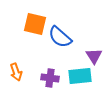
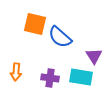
orange arrow: rotated 24 degrees clockwise
cyan rectangle: moved 1 px right, 1 px down; rotated 15 degrees clockwise
